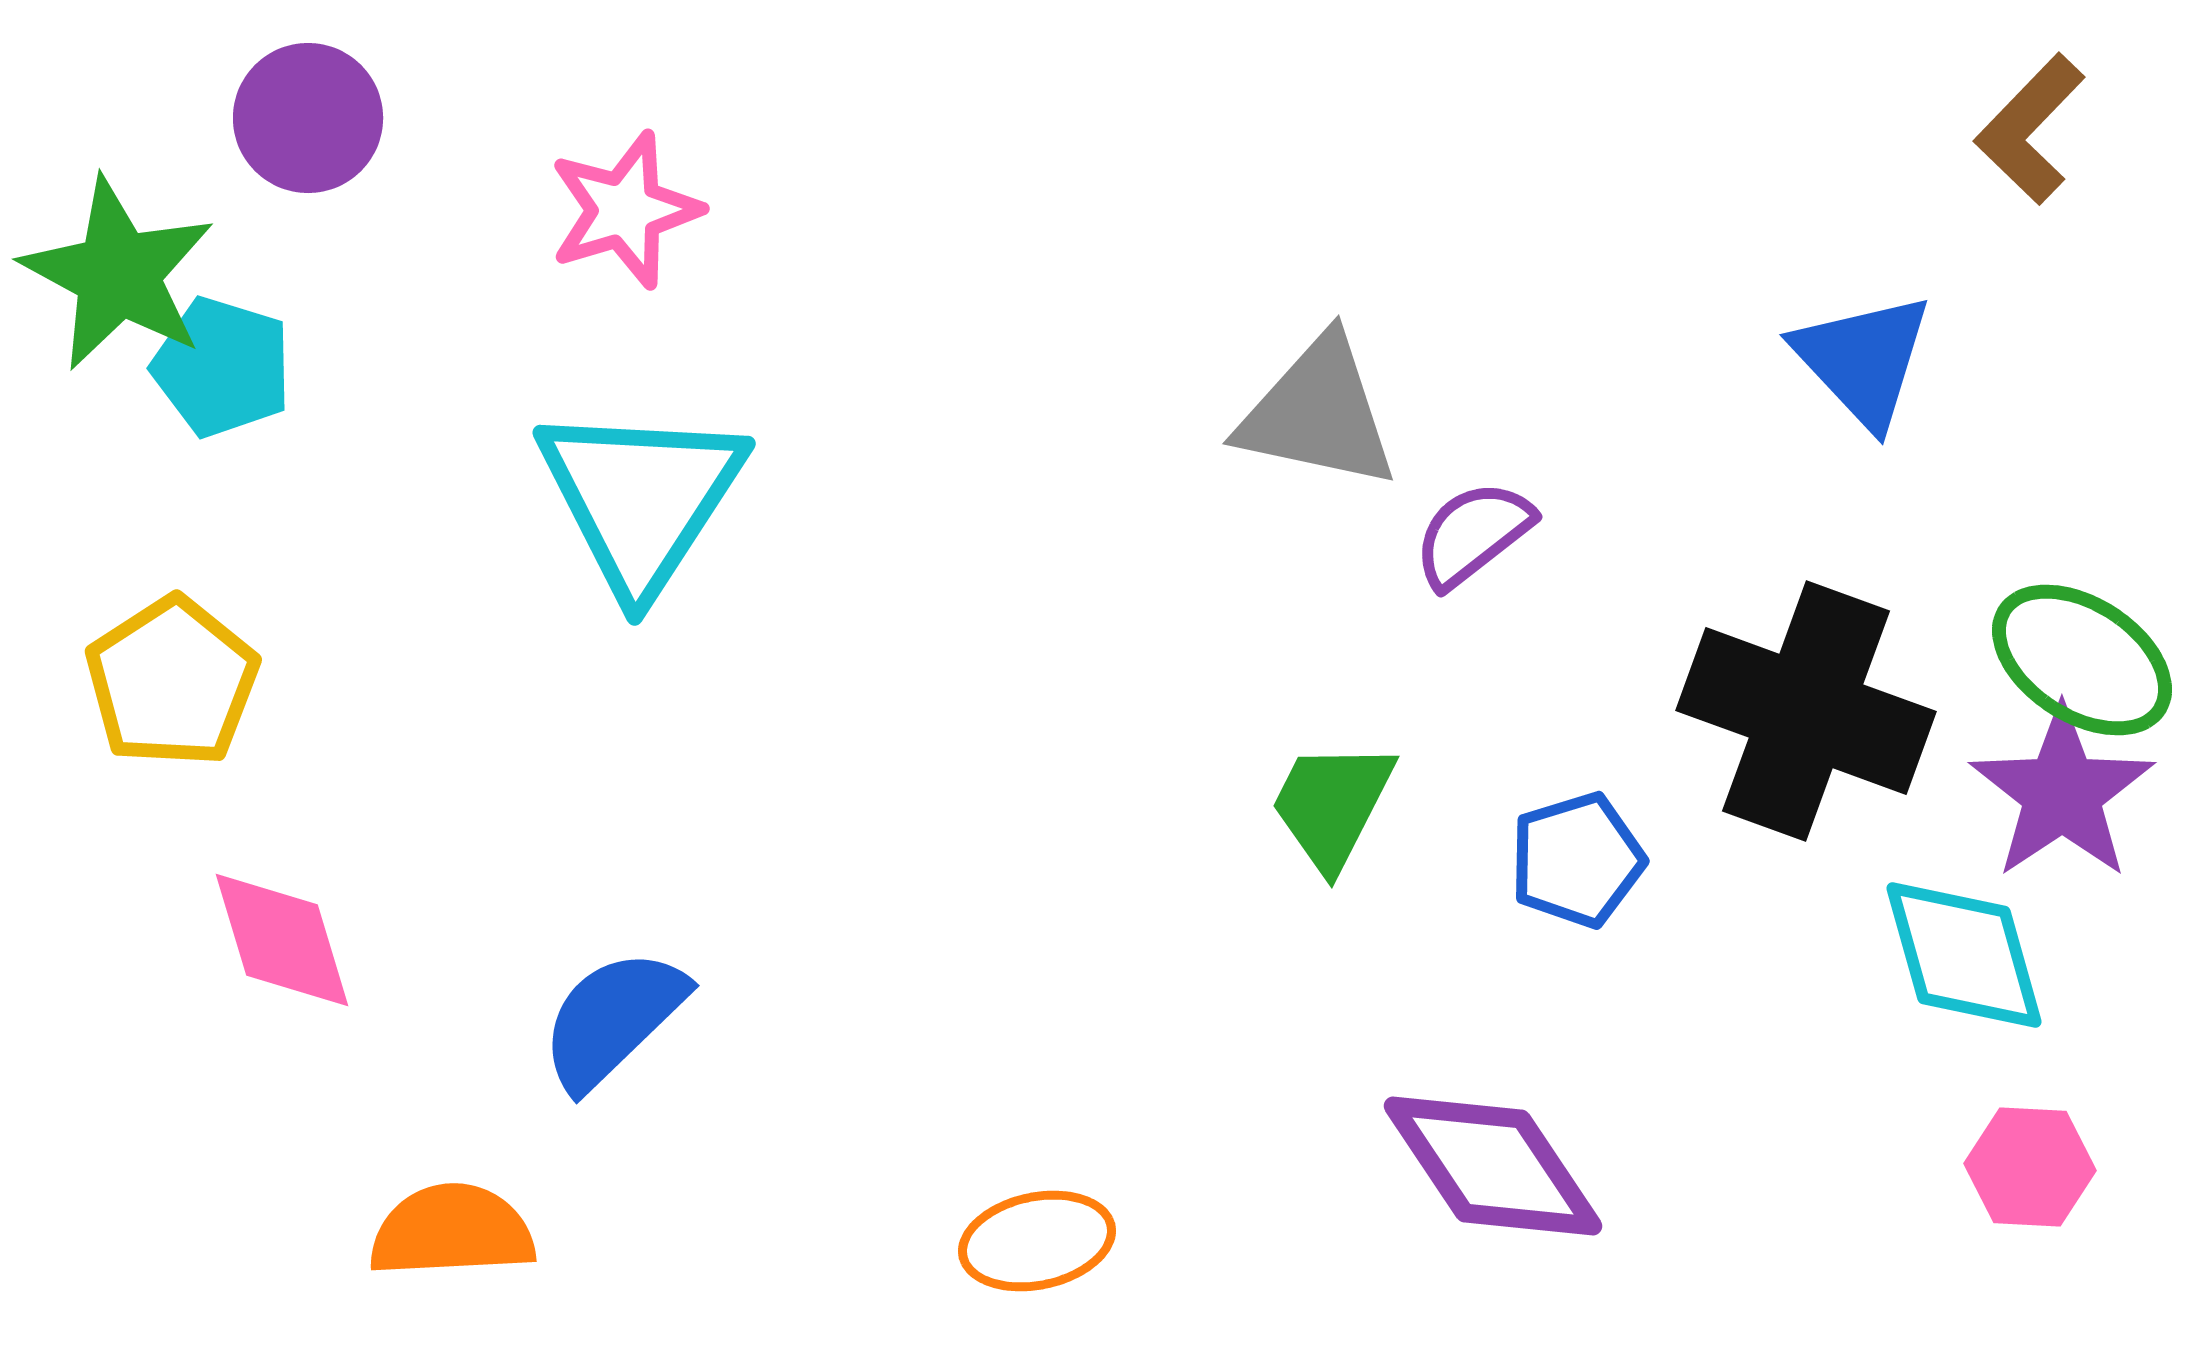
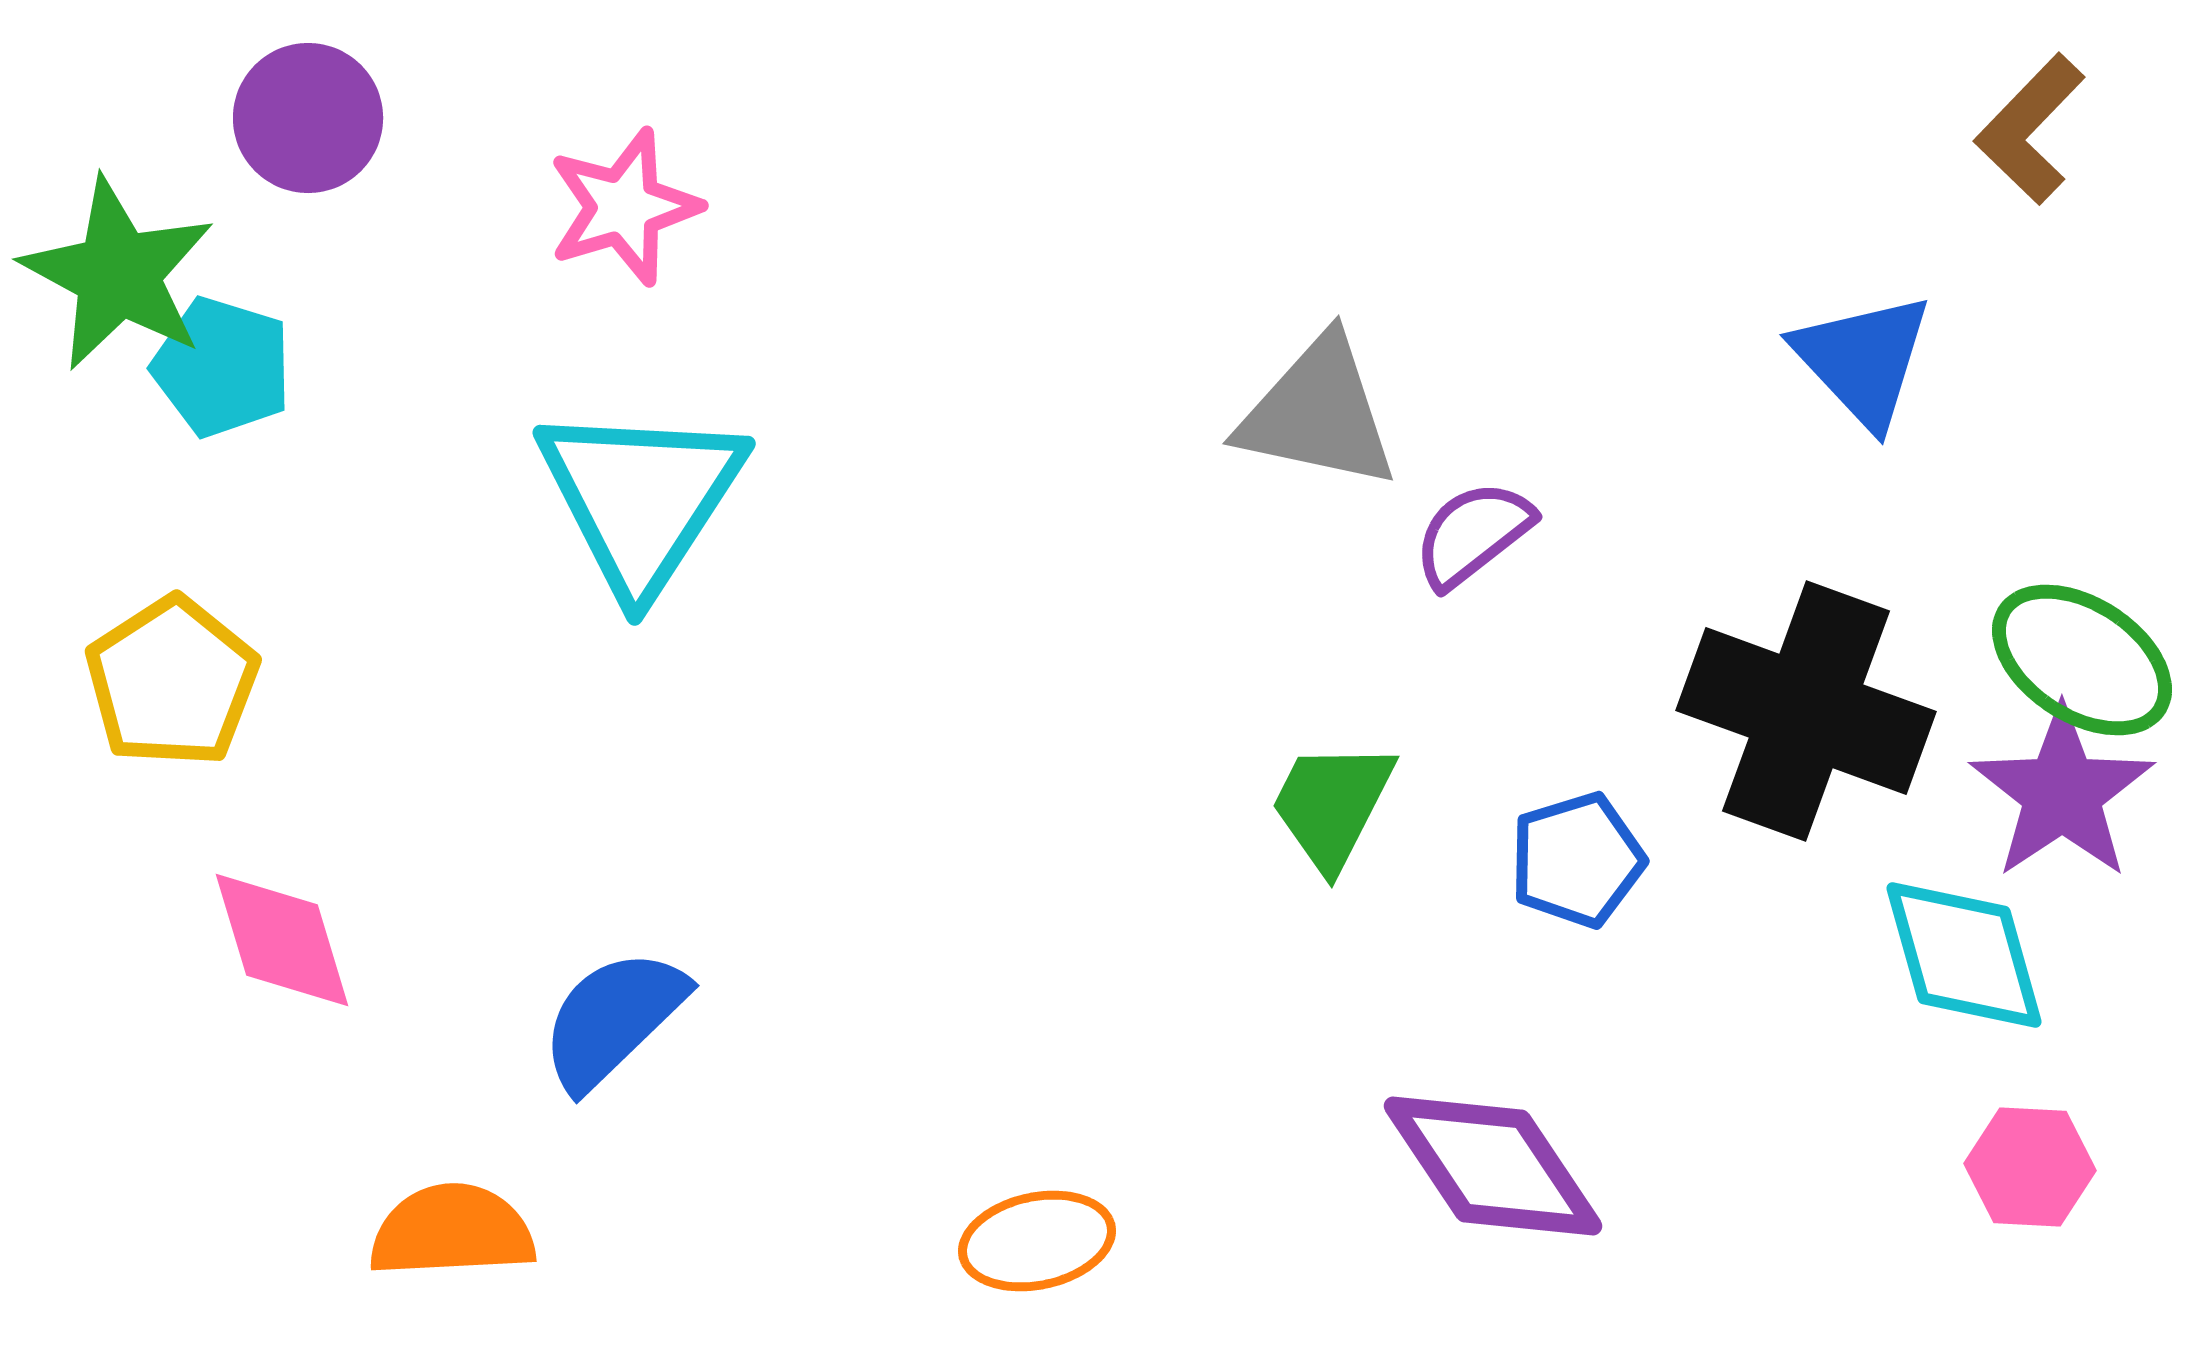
pink star: moved 1 px left, 3 px up
